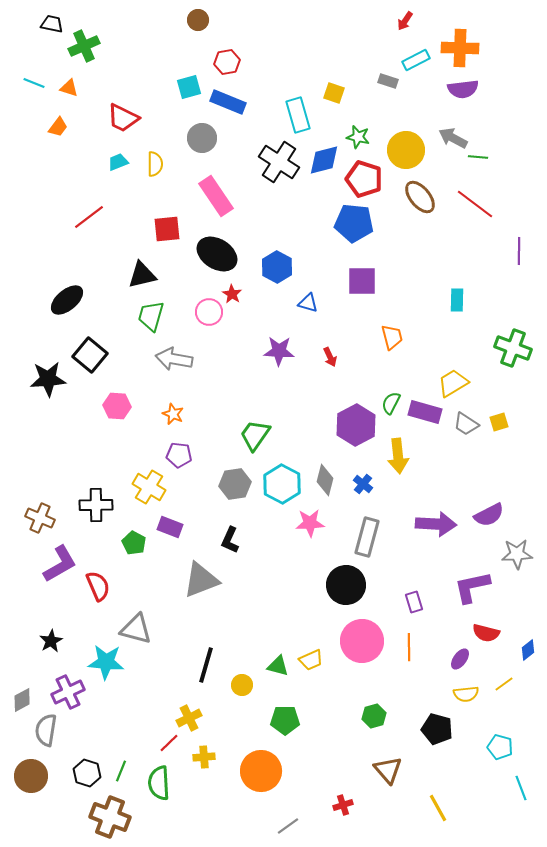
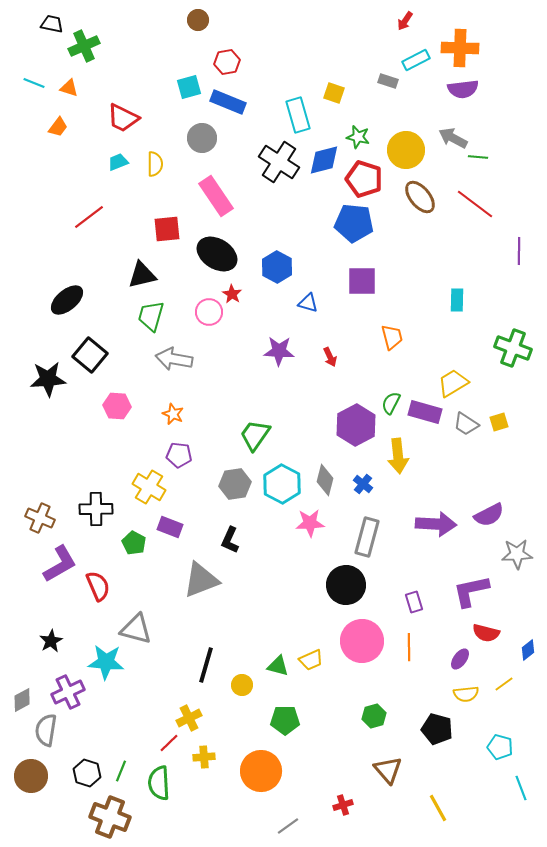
black cross at (96, 505): moved 4 px down
purple L-shape at (472, 587): moved 1 px left, 4 px down
